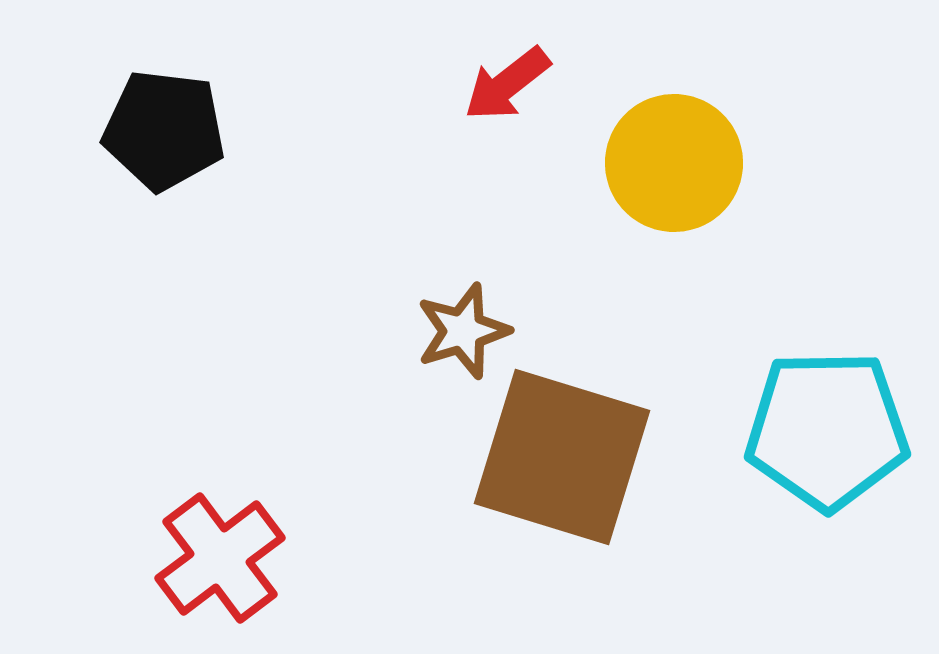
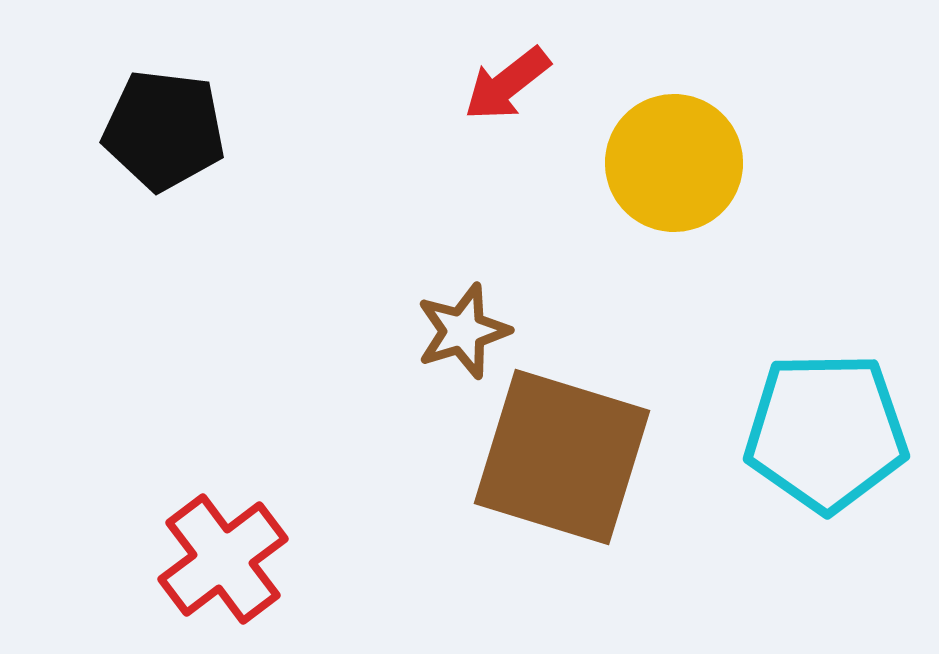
cyan pentagon: moved 1 px left, 2 px down
red cross: moved 3 px right, 1 px down
